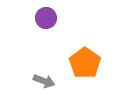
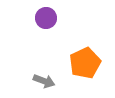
orange pentagon: rotated 12 degrees clockwise
